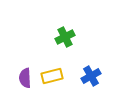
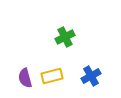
purple semicircle: rotated 12 degrees counterclockwise
